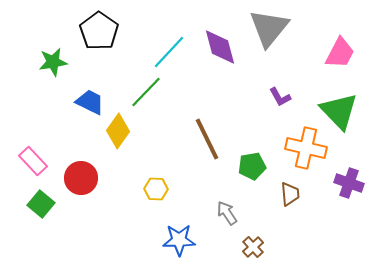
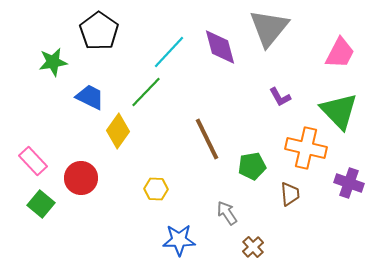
blue trapezoid: moved 5 px up
